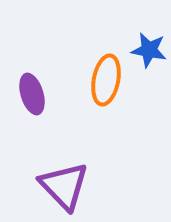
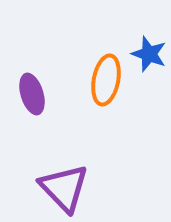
blue star: moved 4 px down; rotated 9 degrees clockwise
purple triangle: moved 2 px down
